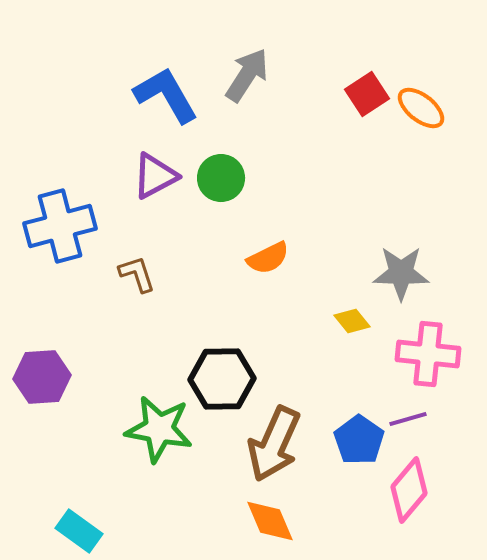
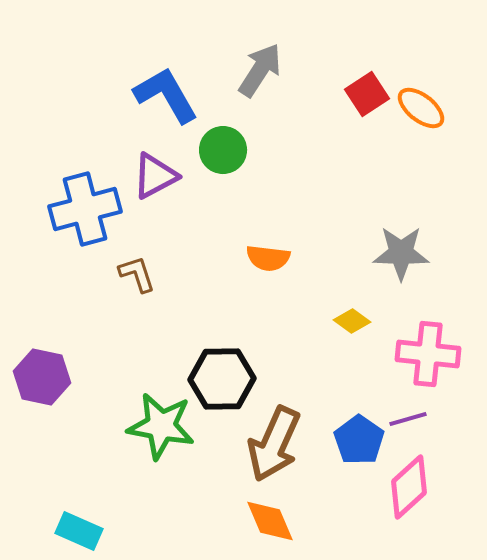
gray arrow: moved 13 px right, 5 px up
green circle: moved 2 px right, 28 px up
blue cross: moved 25 px right, 17 px up
orange semicircle: rotated 33 degrees clockwise
gray star: moved 20 px up
yellow diamond: rotated 15 degrees counterclockwise
purple hexagon: rotated 16 degrees clockwise
green star: moved 2 px right, 3 px up
pink diamond: moved 3 px up; rotated 8 degrees clockwise
cyan rectangle: rotated 12 degrees counterclockwise
